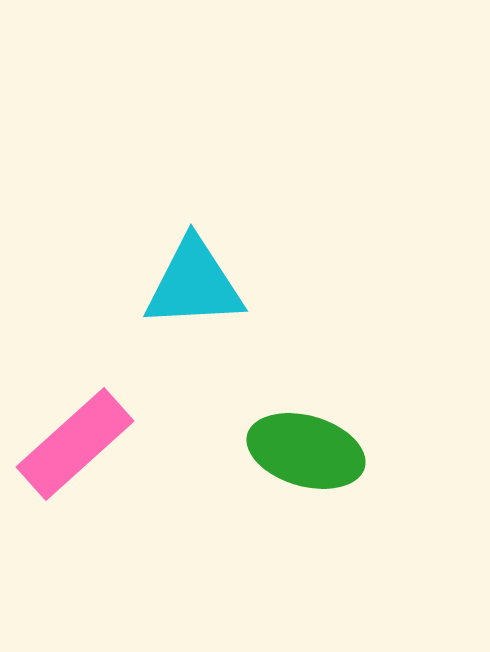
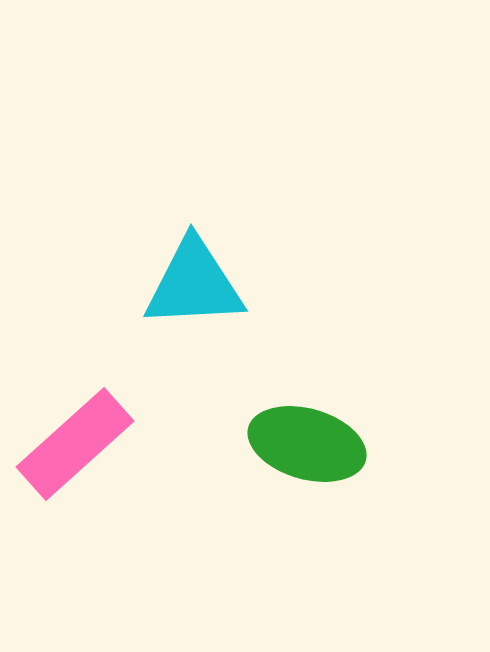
green ellipse: moved 1 px right, 7 px up
